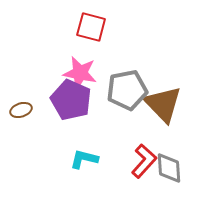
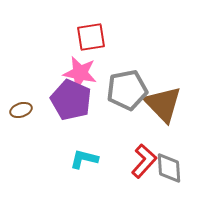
red square: moved 10 px down; rotated 24 degrees counterclockwise
